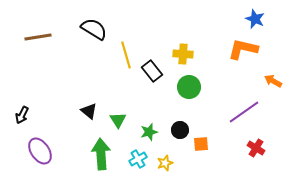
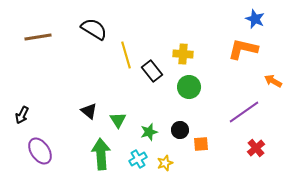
red cross: rotated 18 degrees clockwise
